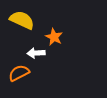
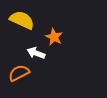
white arrow: rotated 24 degrees clockwise
